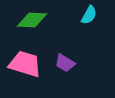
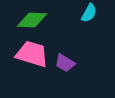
cyan semicircle: moved 2 px up
pink trapezoid: moved 7 px right, 10 px up
